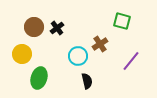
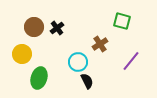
cyan circle: moved 6 px down
black semicircle: rotated 14 degrees counterclockwise
